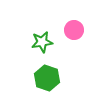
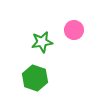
green hexagon: moved 12 px left
